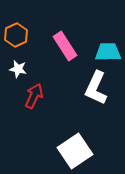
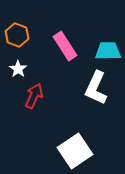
orange hexagon: moved 1 px right; rotated 15 degrees counterclockwise
cyan trapezoid: moved 1 px up
white star: rotated 24 degrees clockwise
